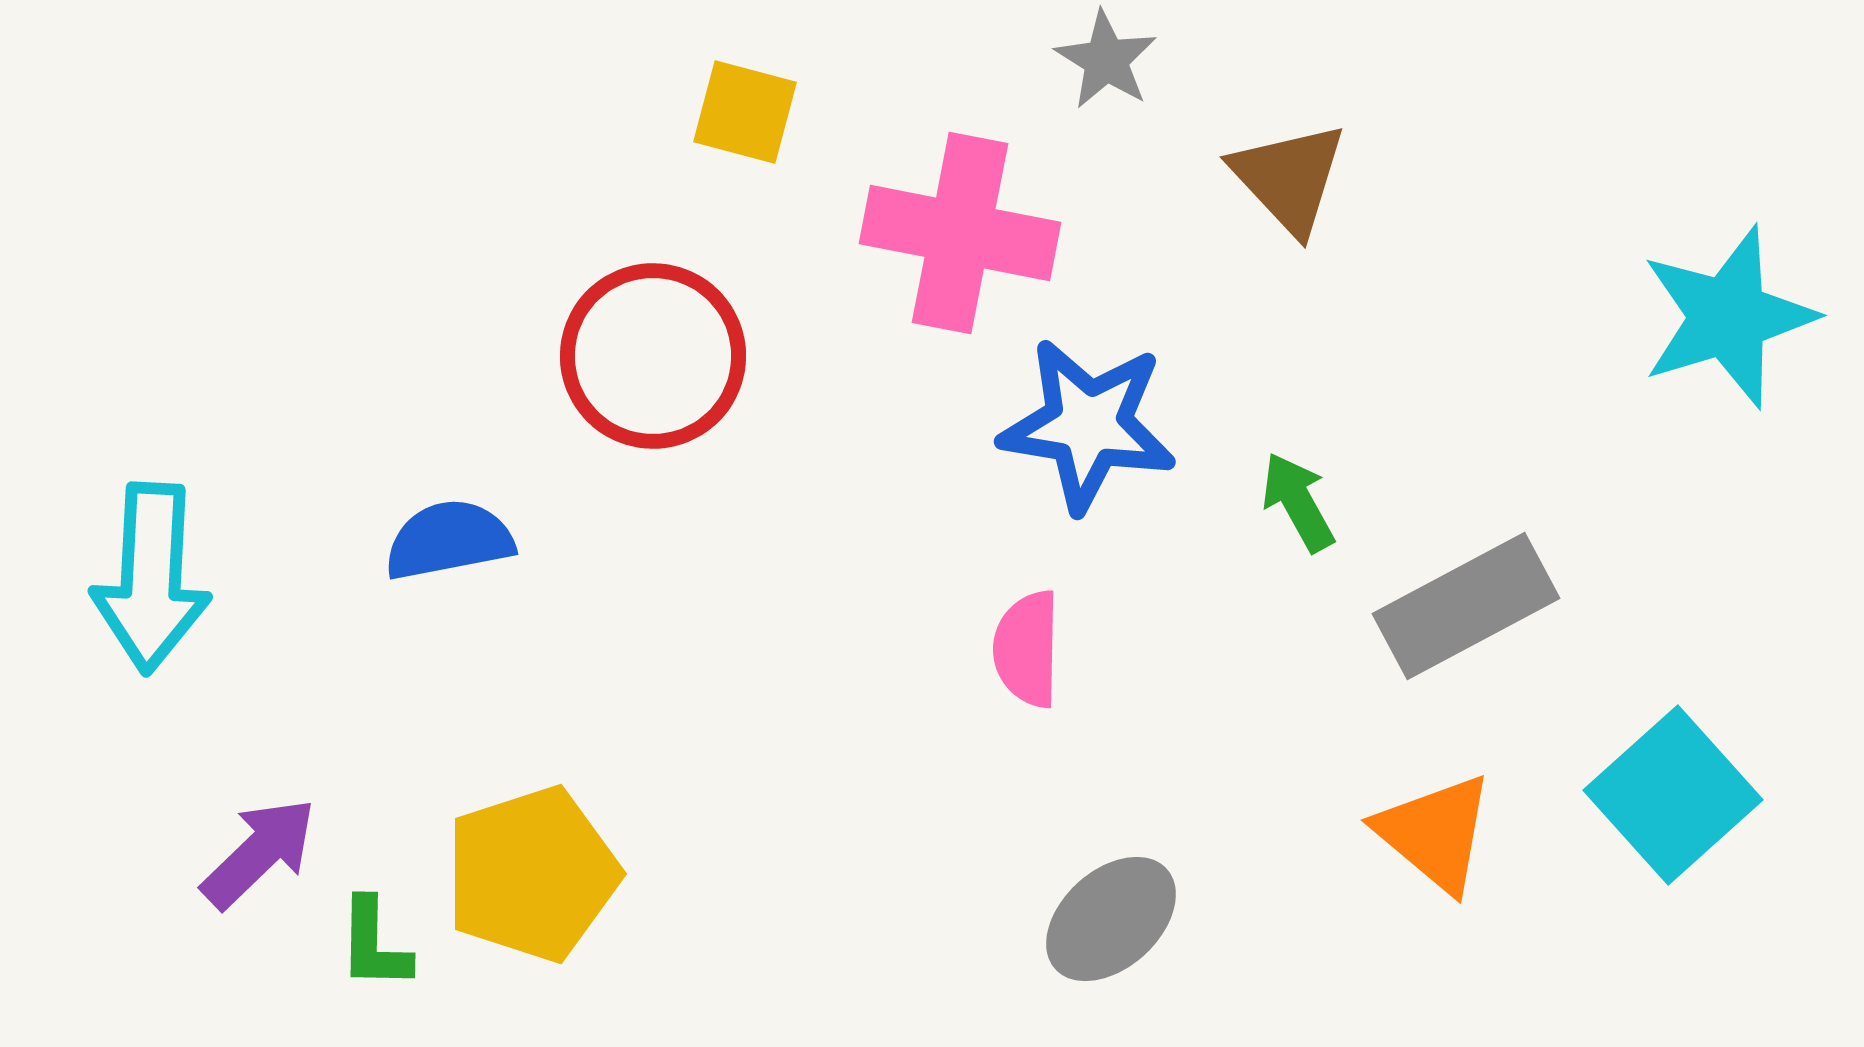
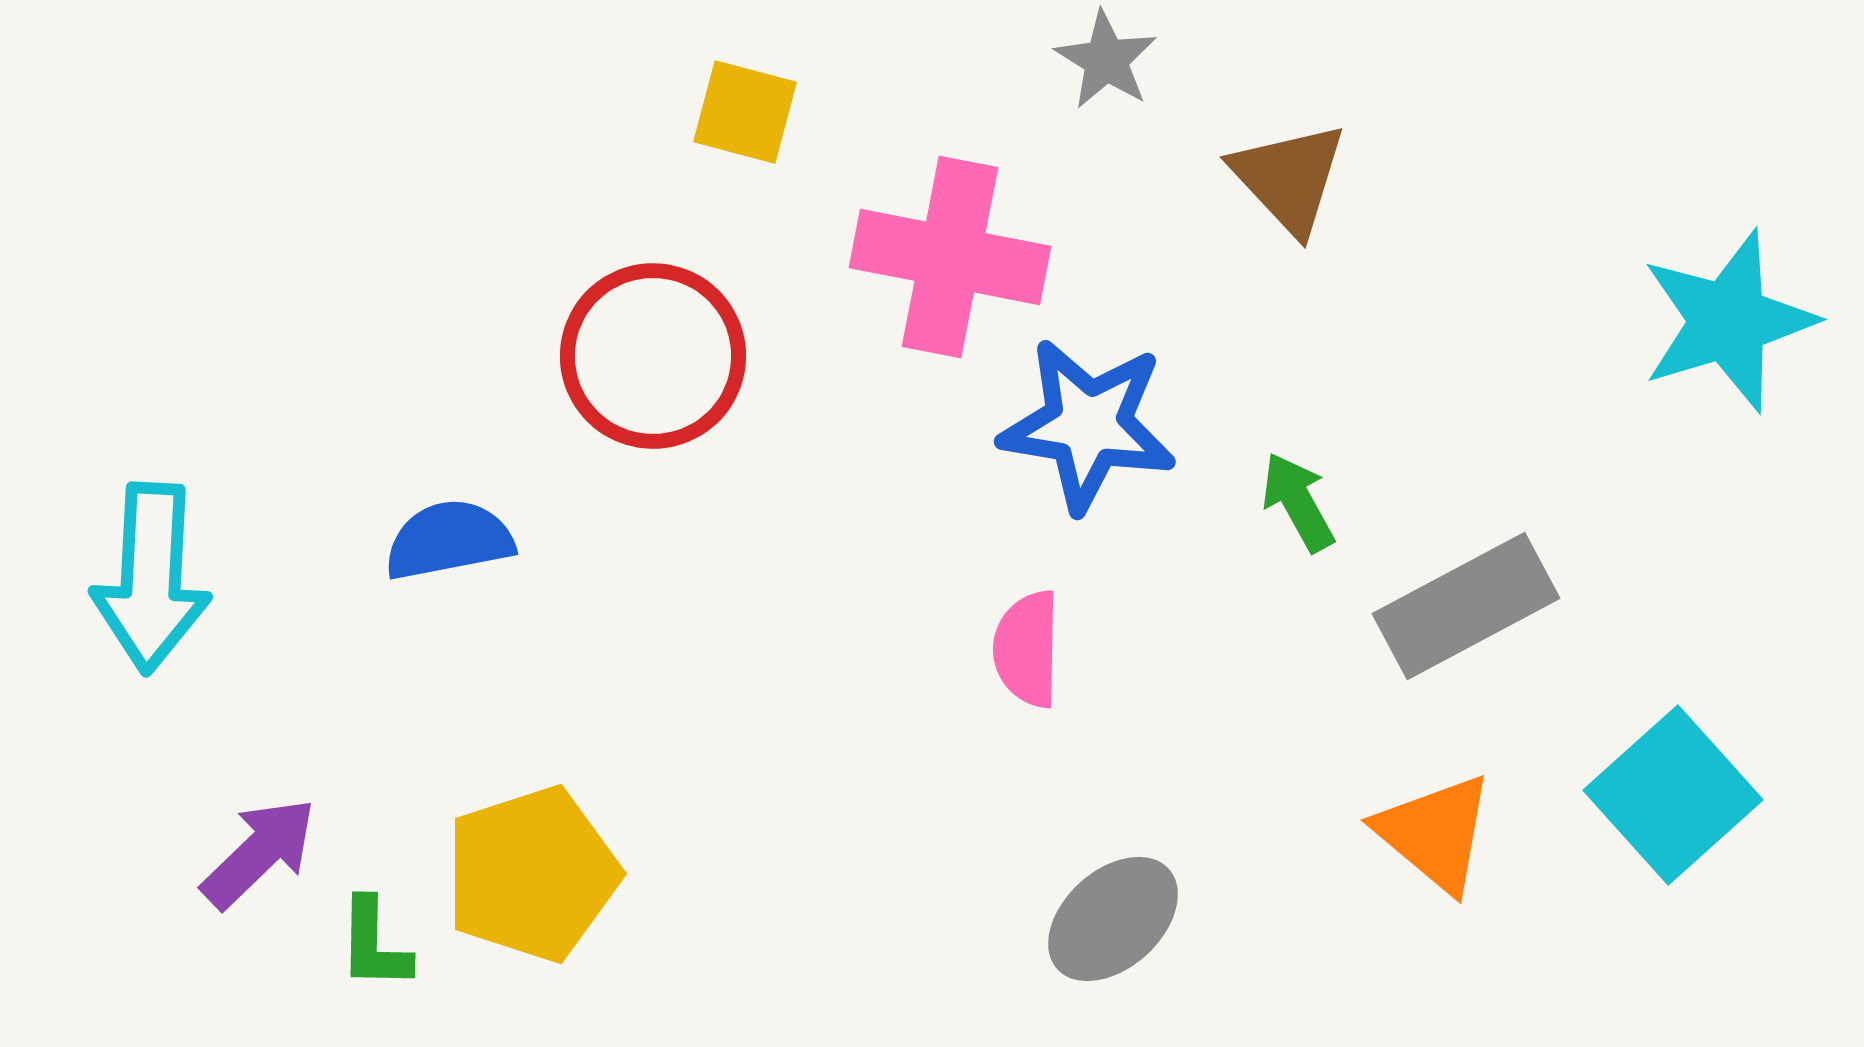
pink cross: moved 10 px left, 24 px down
cyan star: moved 4 px down
gray ellipse: moved 2 px right
